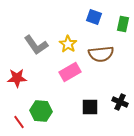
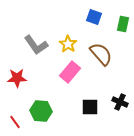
brown semicircle: rotated 125 degrees counterclockwise
pink rectangle: rotated 20 degrees counterclockwise
red line: moved 4 px left
